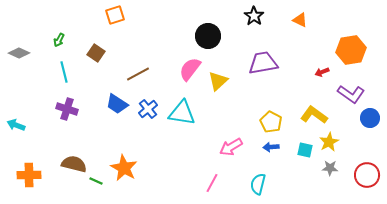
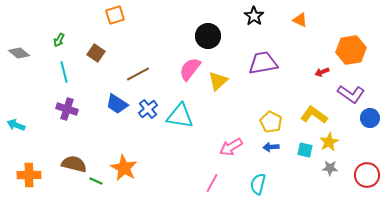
gray diamond: rotated 15 degrees clockwise
cyan triangle: moved 2 px left, 3 px down
